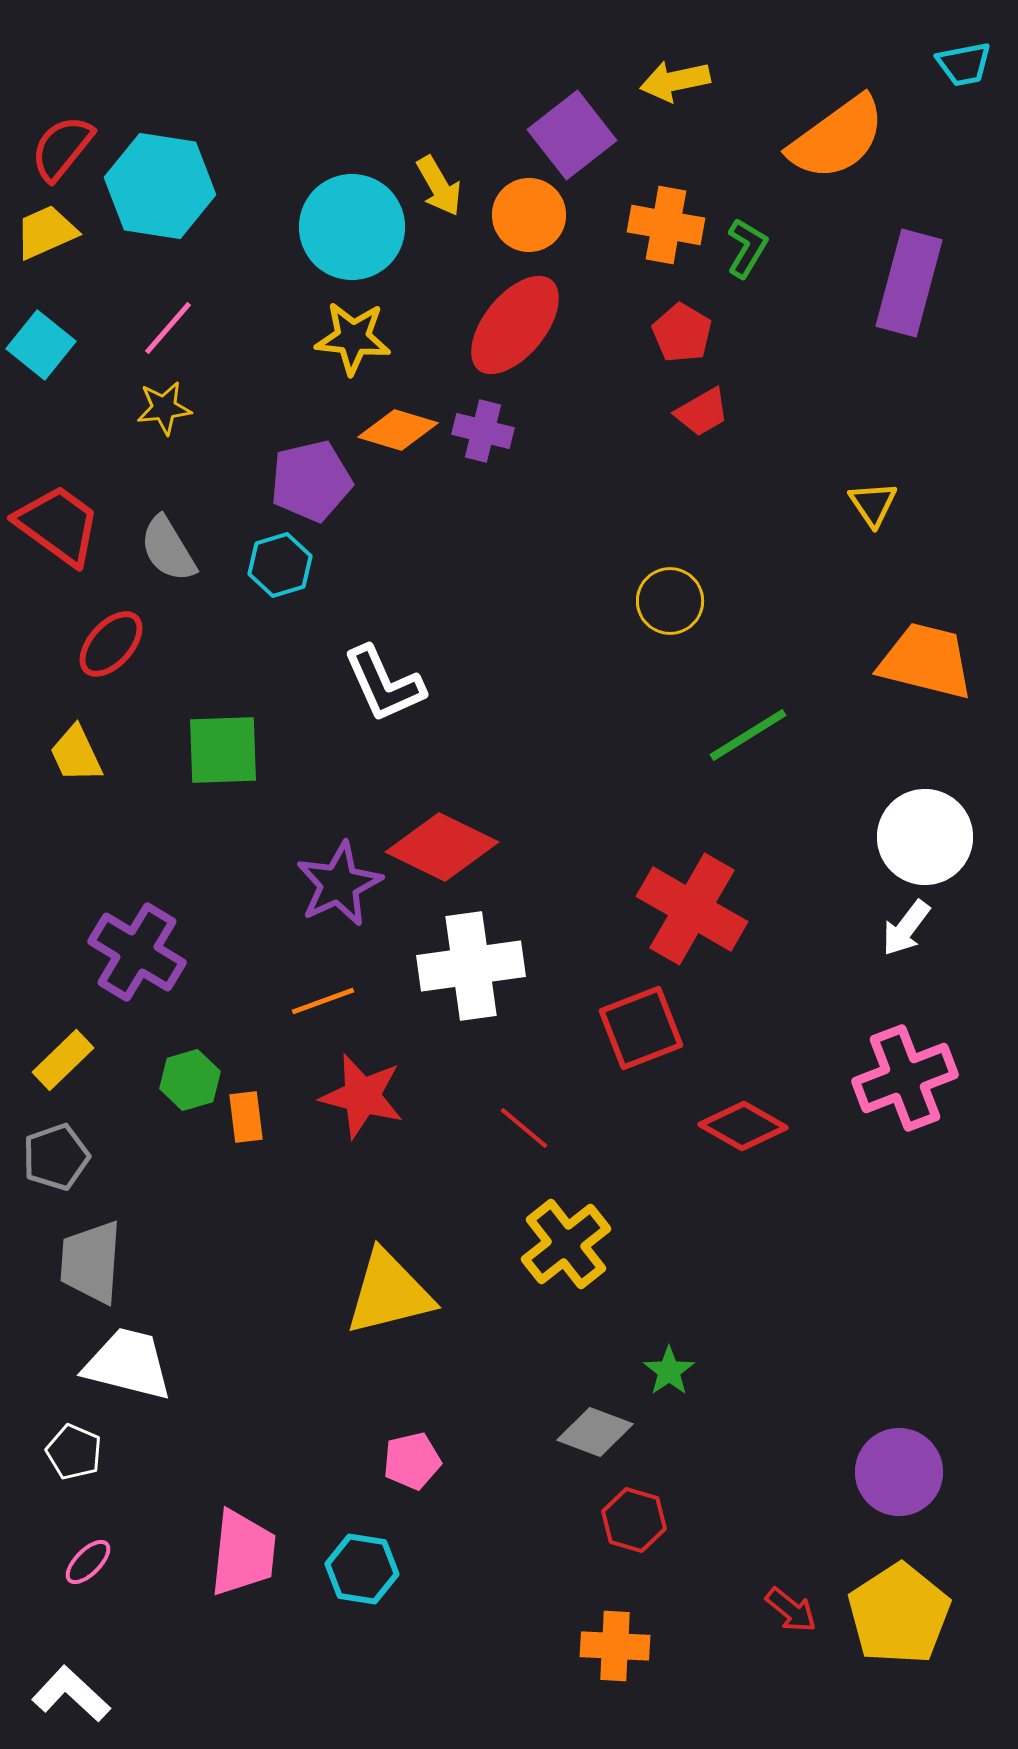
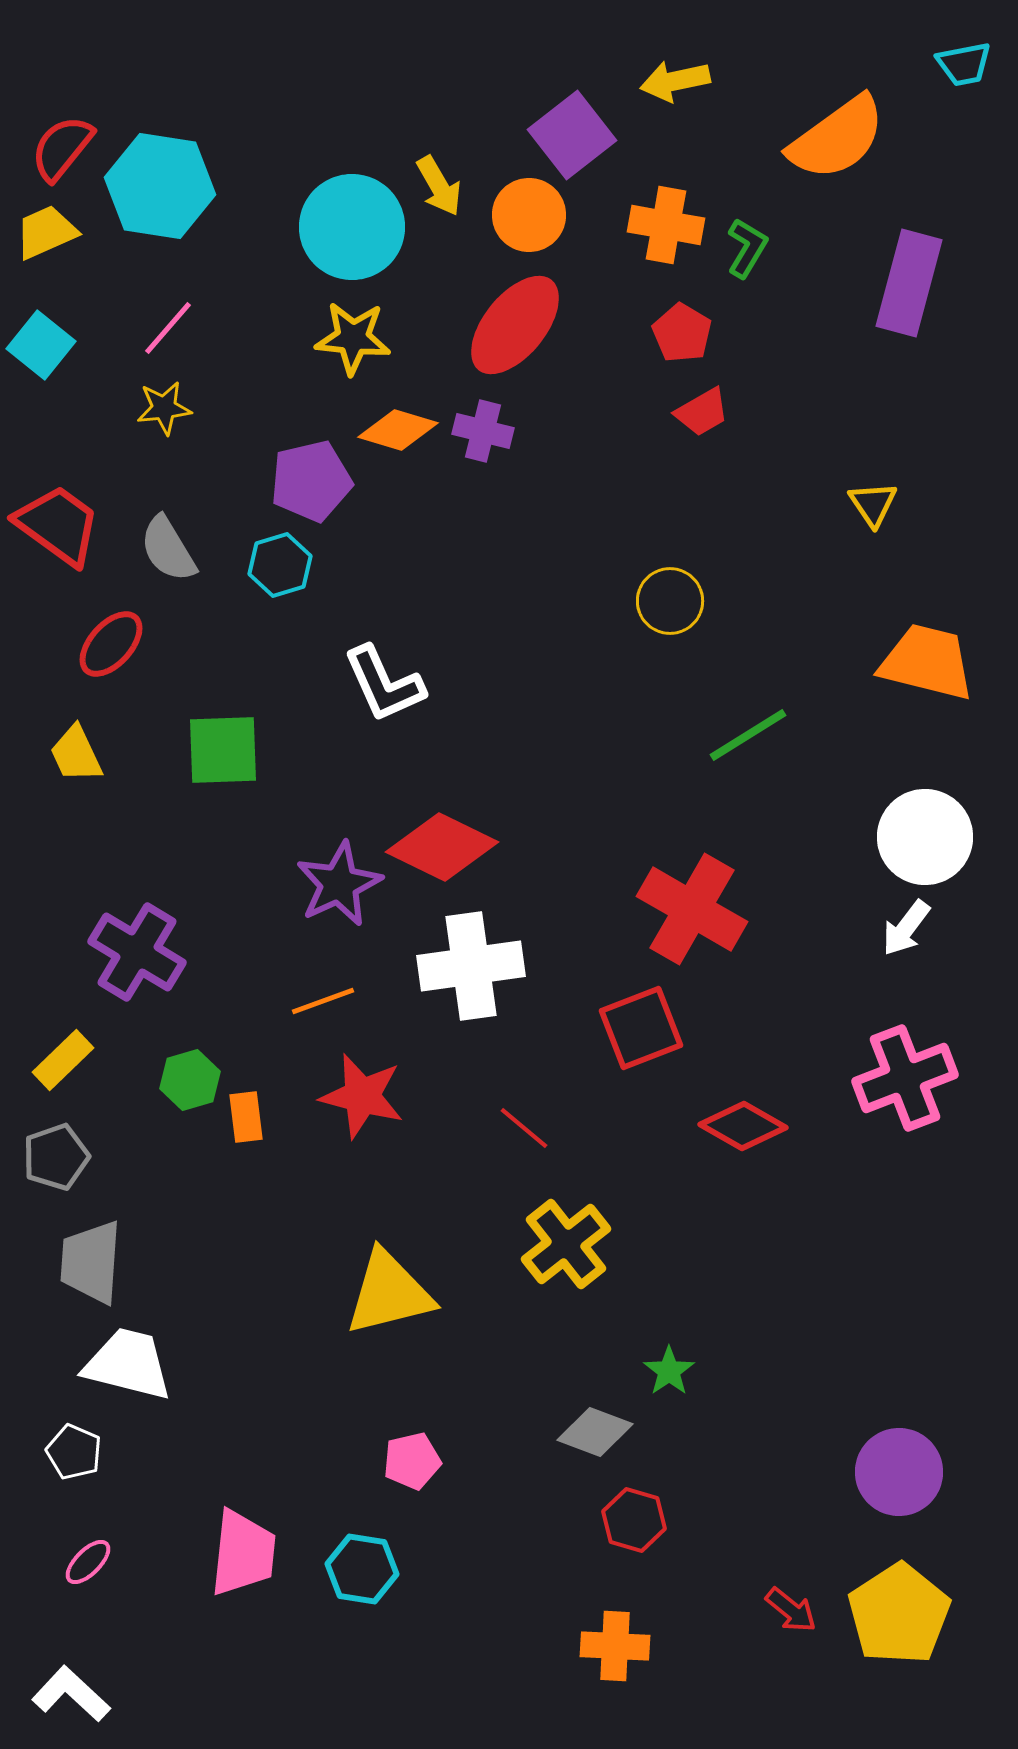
orange trapezoid at (926, 661): moved 1 px right, 1 px down
